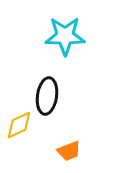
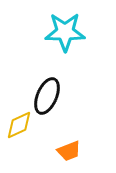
cyan star: moved 4 px up
black ellipse: rotated 15 degrees clockwise
